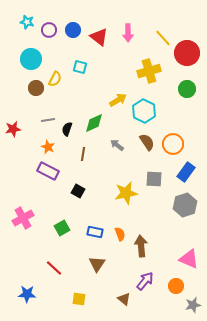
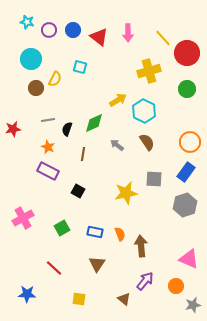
orange circle at (173, 144): moved 17 px right, 2 px up
